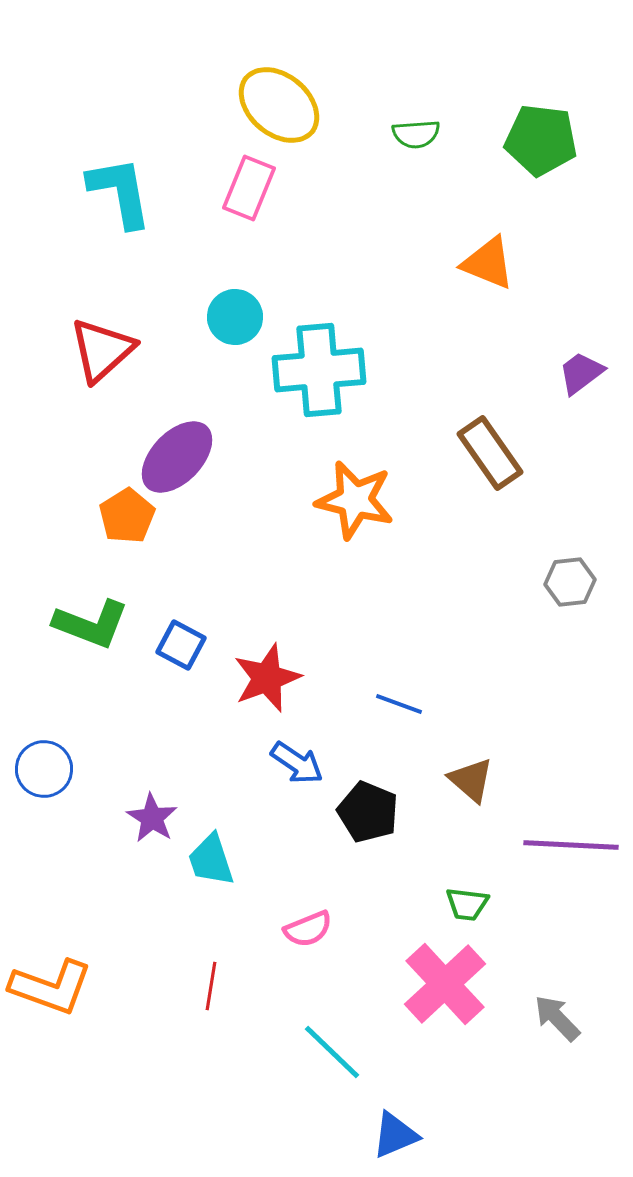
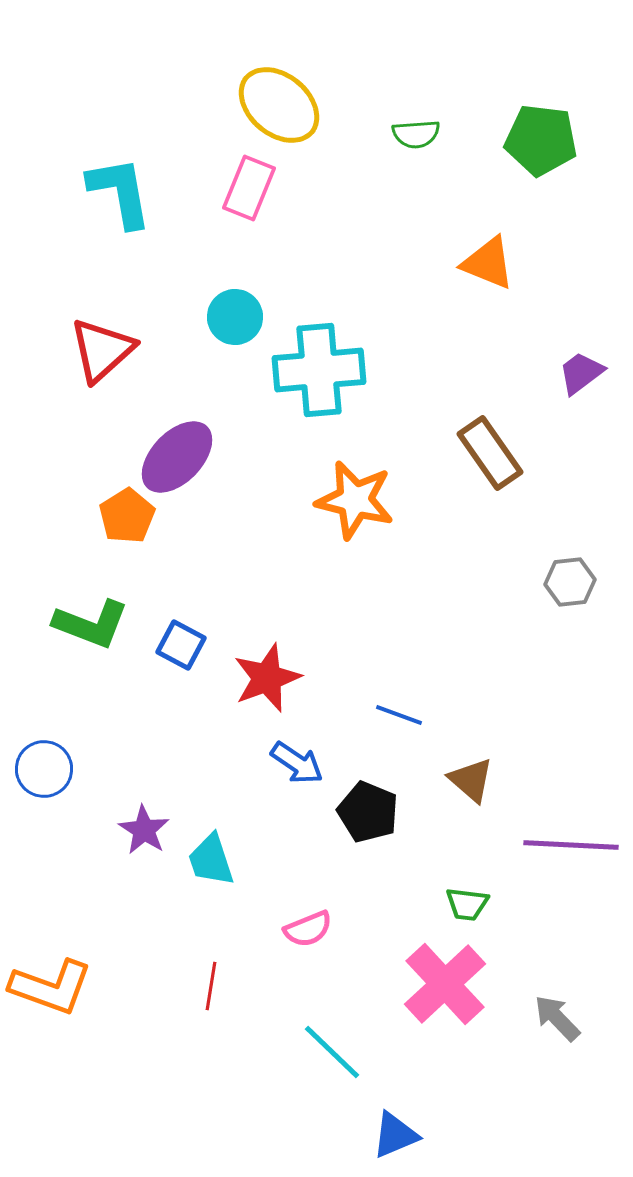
blue line: moved 11 px down
purple star: moved 8 px left, 12 px down
